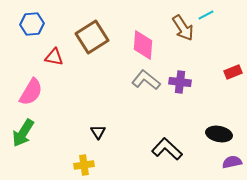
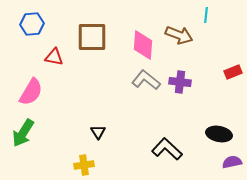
cyan line: rotated 56 degrees counterclockwise
brown arrow: moved 4 px left, 7 px down; rotated 36 degrees counterclockwise
brown square: rotated 32 degrees clockwise
